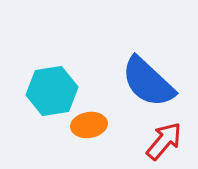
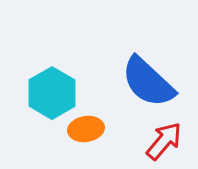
cyan hexagon: moved 2 px down; rotated 21 degrees counterclockwise
orange ellipse: moved 3 px left, 4 px down
